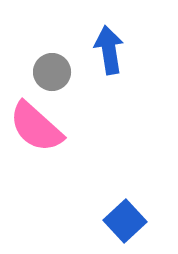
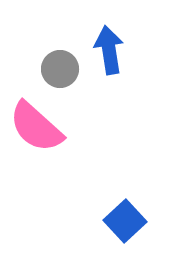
gray circle: moved 8 px right, 3 px up
